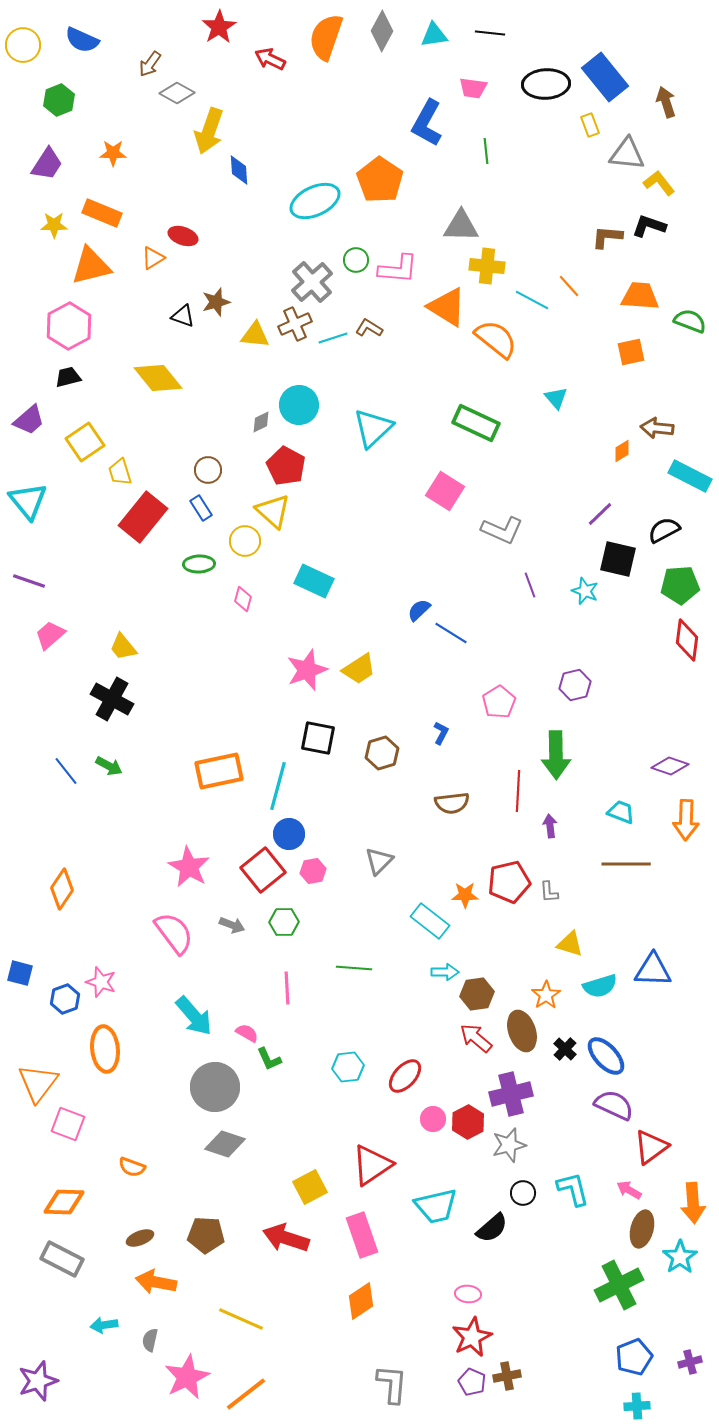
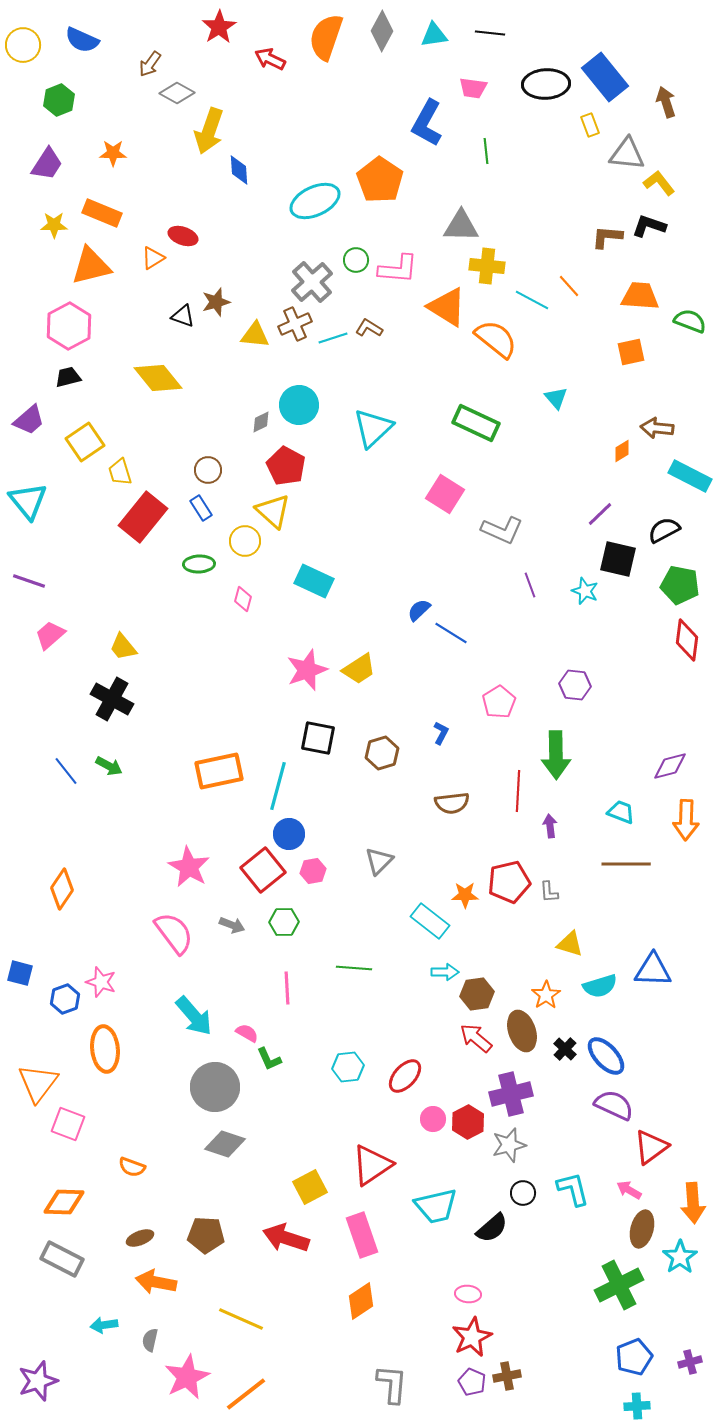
pink square at (445, 491): moved 3 px down
green pentagon at (680, 585): rotated 15 degrees clockwise
purple hexagon at (575, 685): rotated 20 degrees clockwise
purple diamond at (670, 766): rotated 33 degrees counterclockwise
